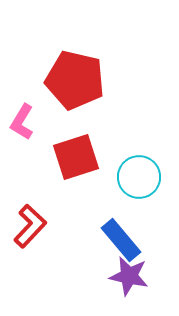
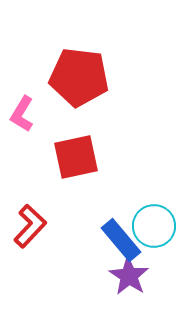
red pentagon: moved 4 px right, 3 px up; rotated 6 degrees counterclockwise
pink L-shape: moved 8 px up
red square: rotated 6 degrees clockwise
cyan circle: moved 15 px right, 49 px down
purple star: rotated 21 degrees clockwise
